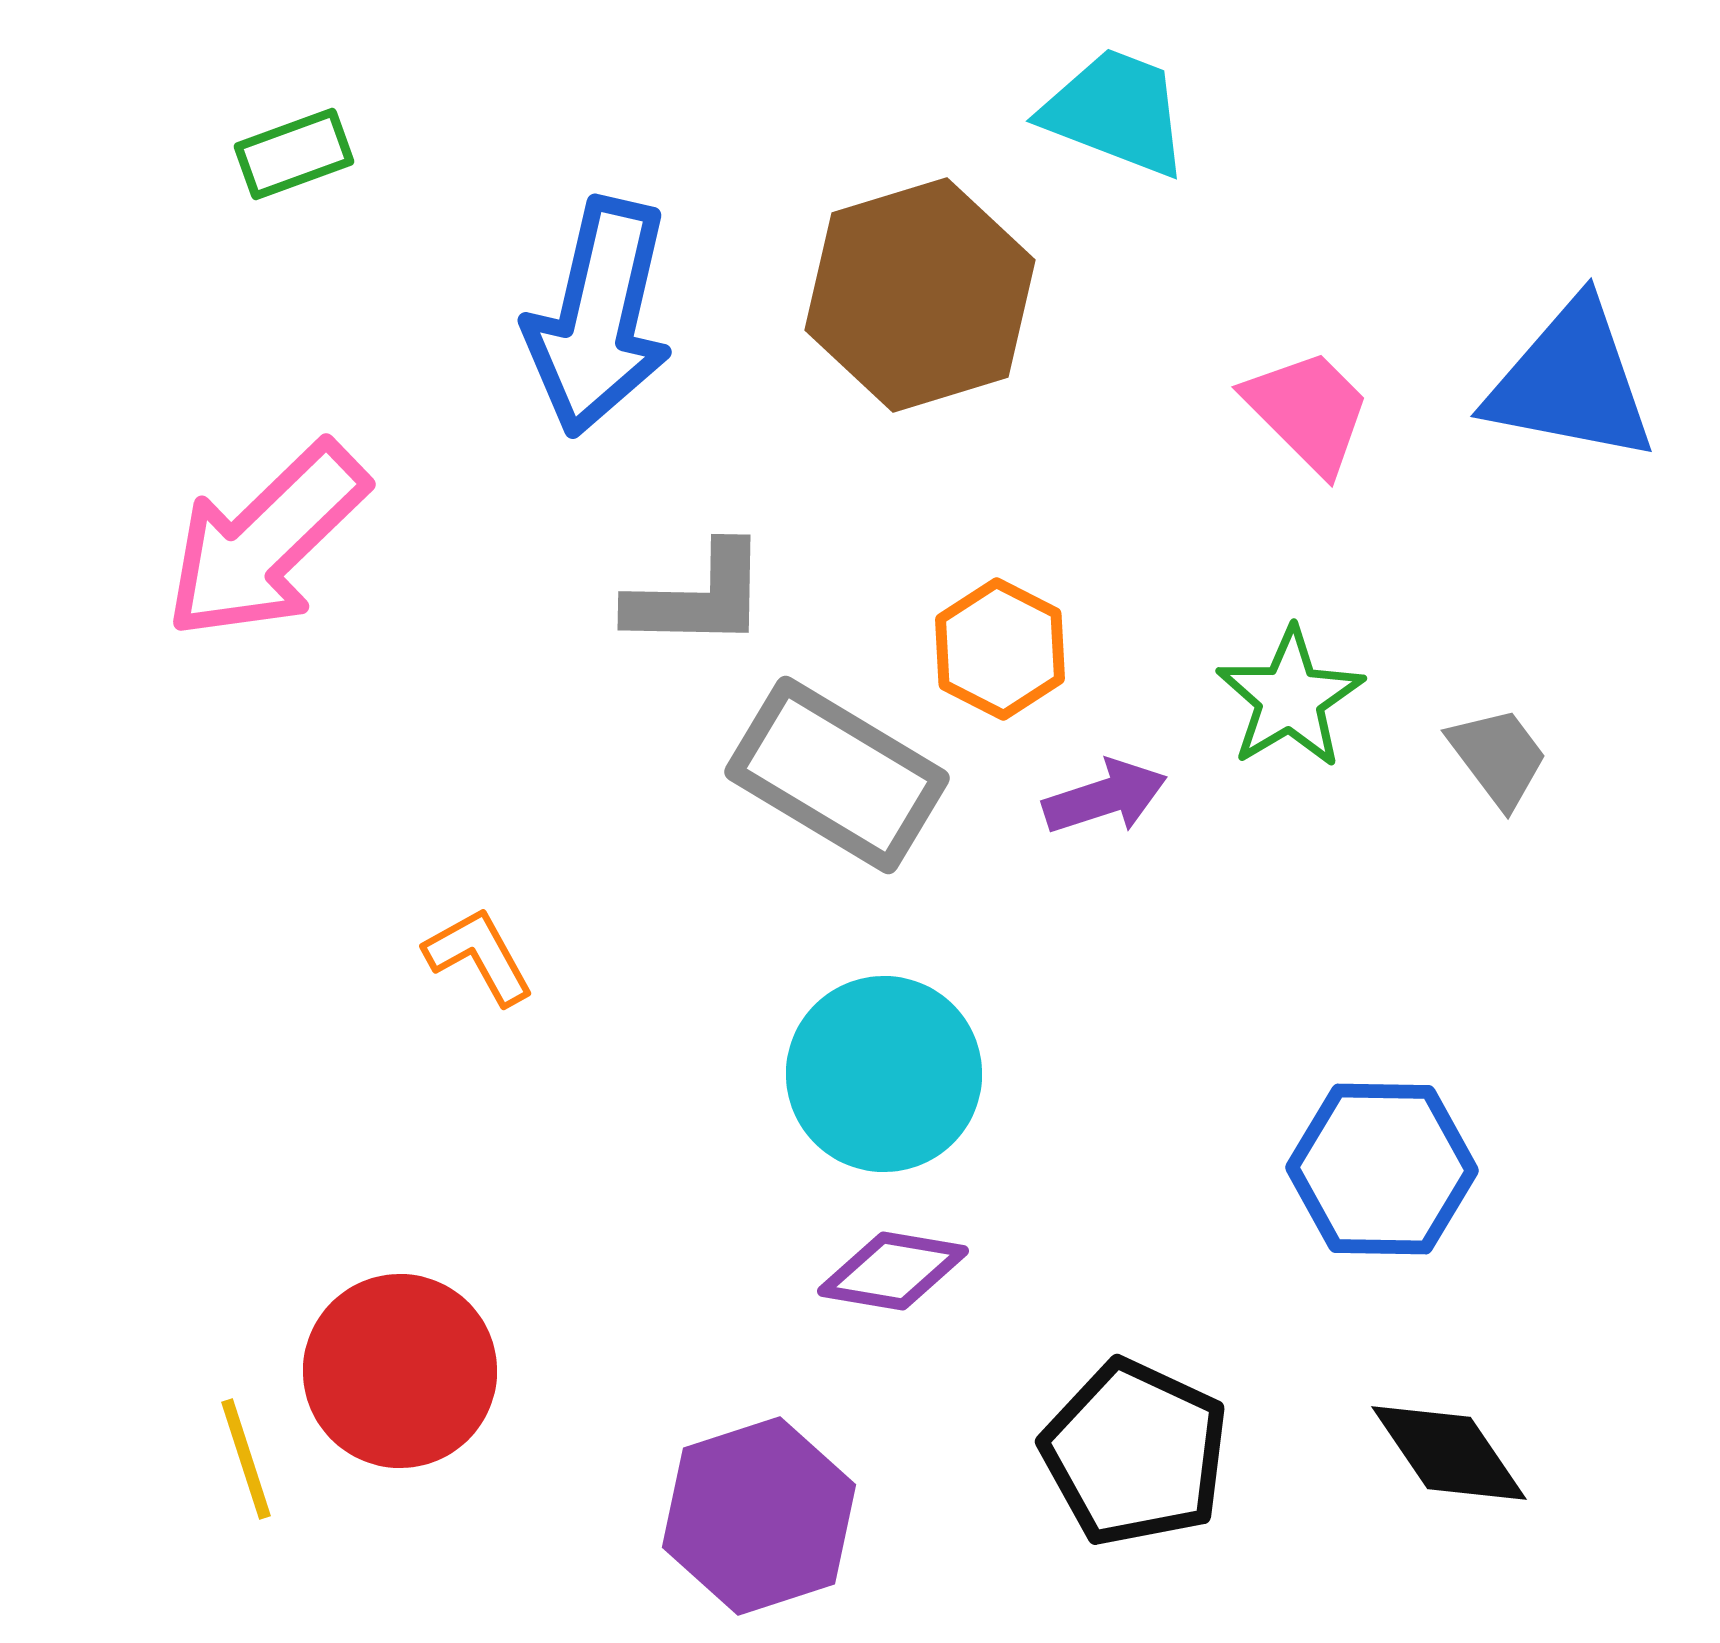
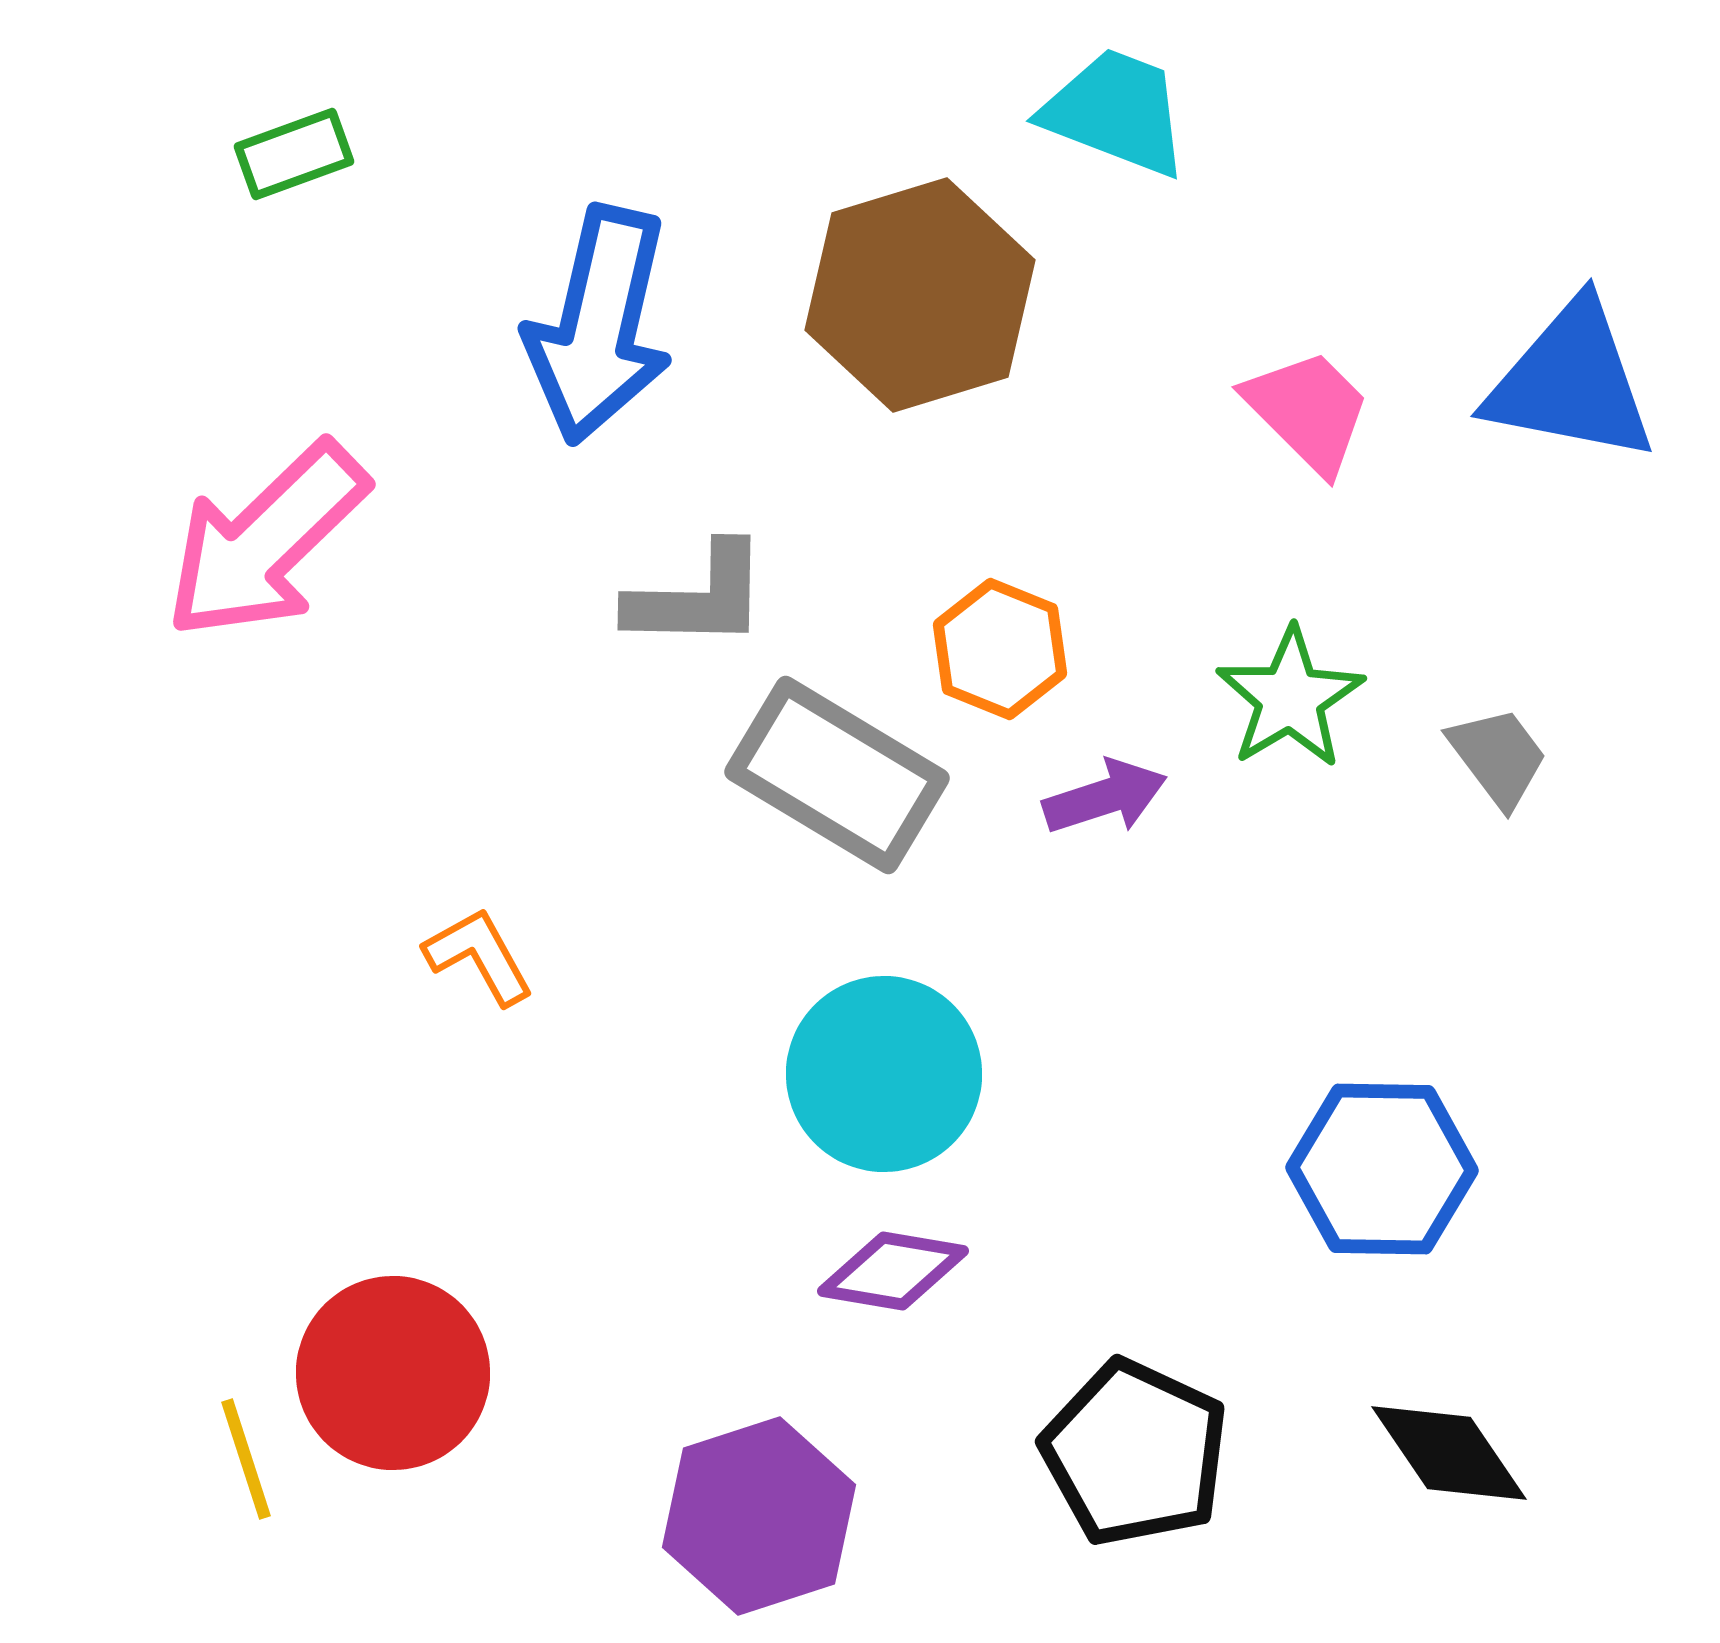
blue arrow: moved 8 px down
orange hexagon: rotated 5 degrees counterclockwise
red circle: moved 7 px left, 2 px down
